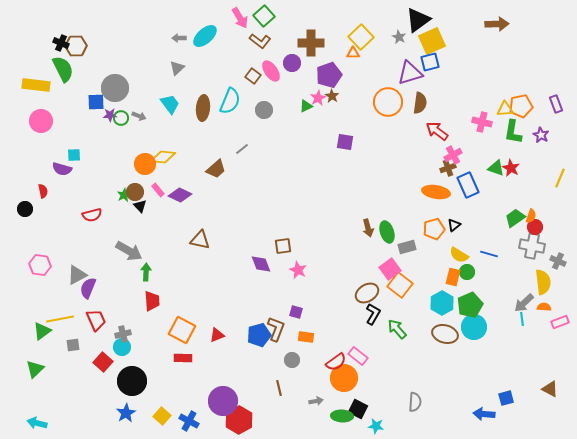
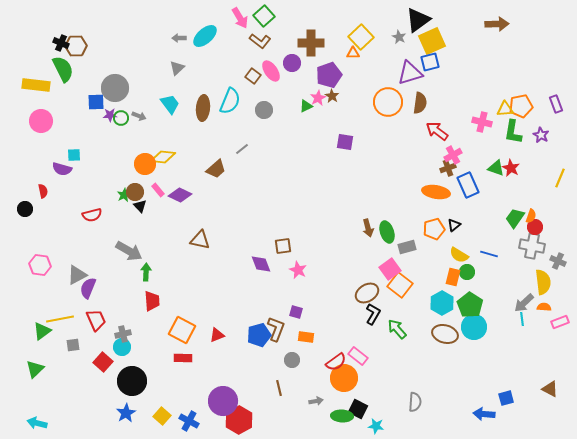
green trapezoid at (515, 218): rotated 20 degrees counterclockwise
green pentagon at (470, 305): rotated 15 degrees counterclockwise
